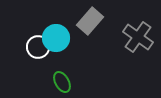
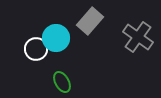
white circle: moved 2 px left, 2 px down
